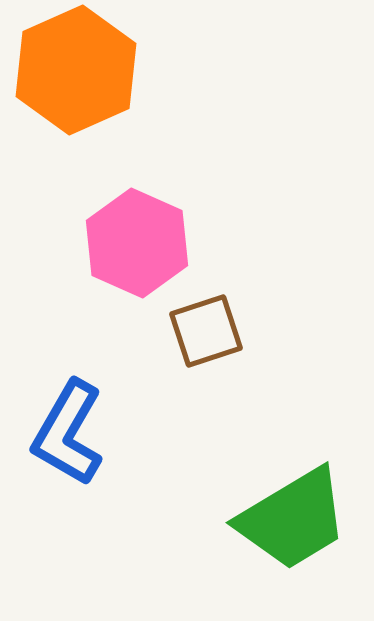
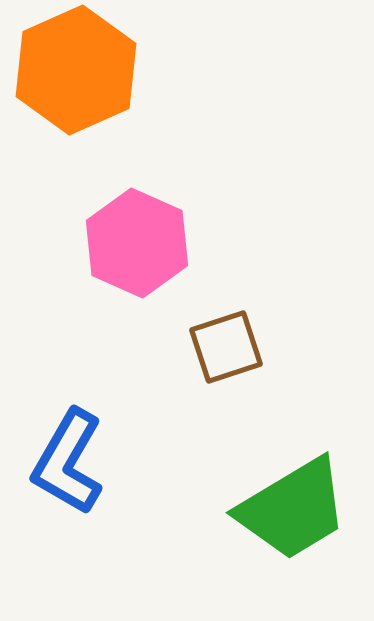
brown square: moved 20 px right, 16 px down
blue L-shape: moved 29 px down
green trapezoid: moved 10 px up
